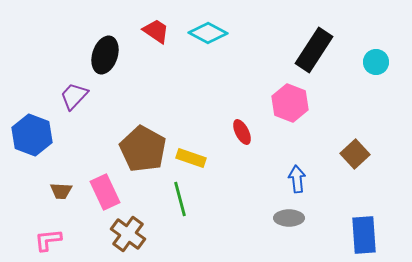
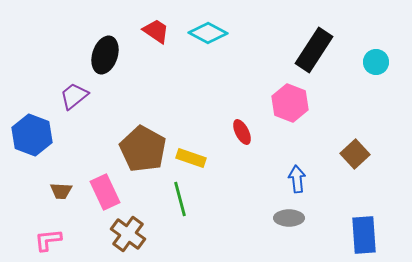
purple trapezoid: rotated 8 degrees clockwise
